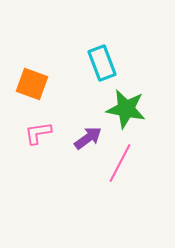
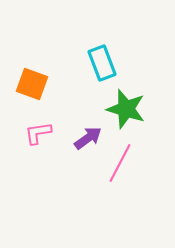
green star: rotated 6 degrees clockwise
